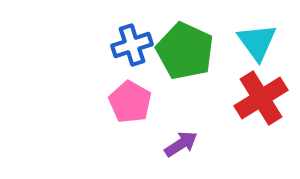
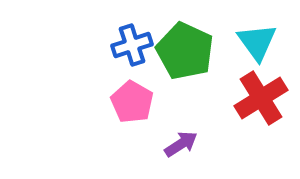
pink pentagon: moved 2 px right
